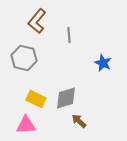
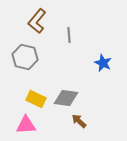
gray hexagon: moved 1 px right, 1 px up
gray diamond: rotated 25 degrees clockwise
